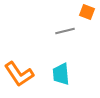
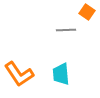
orange square: rotated 14 degrees clockwise
gray line: moved 1 px right, 1 px up; rotated 12 degrees clockwise
